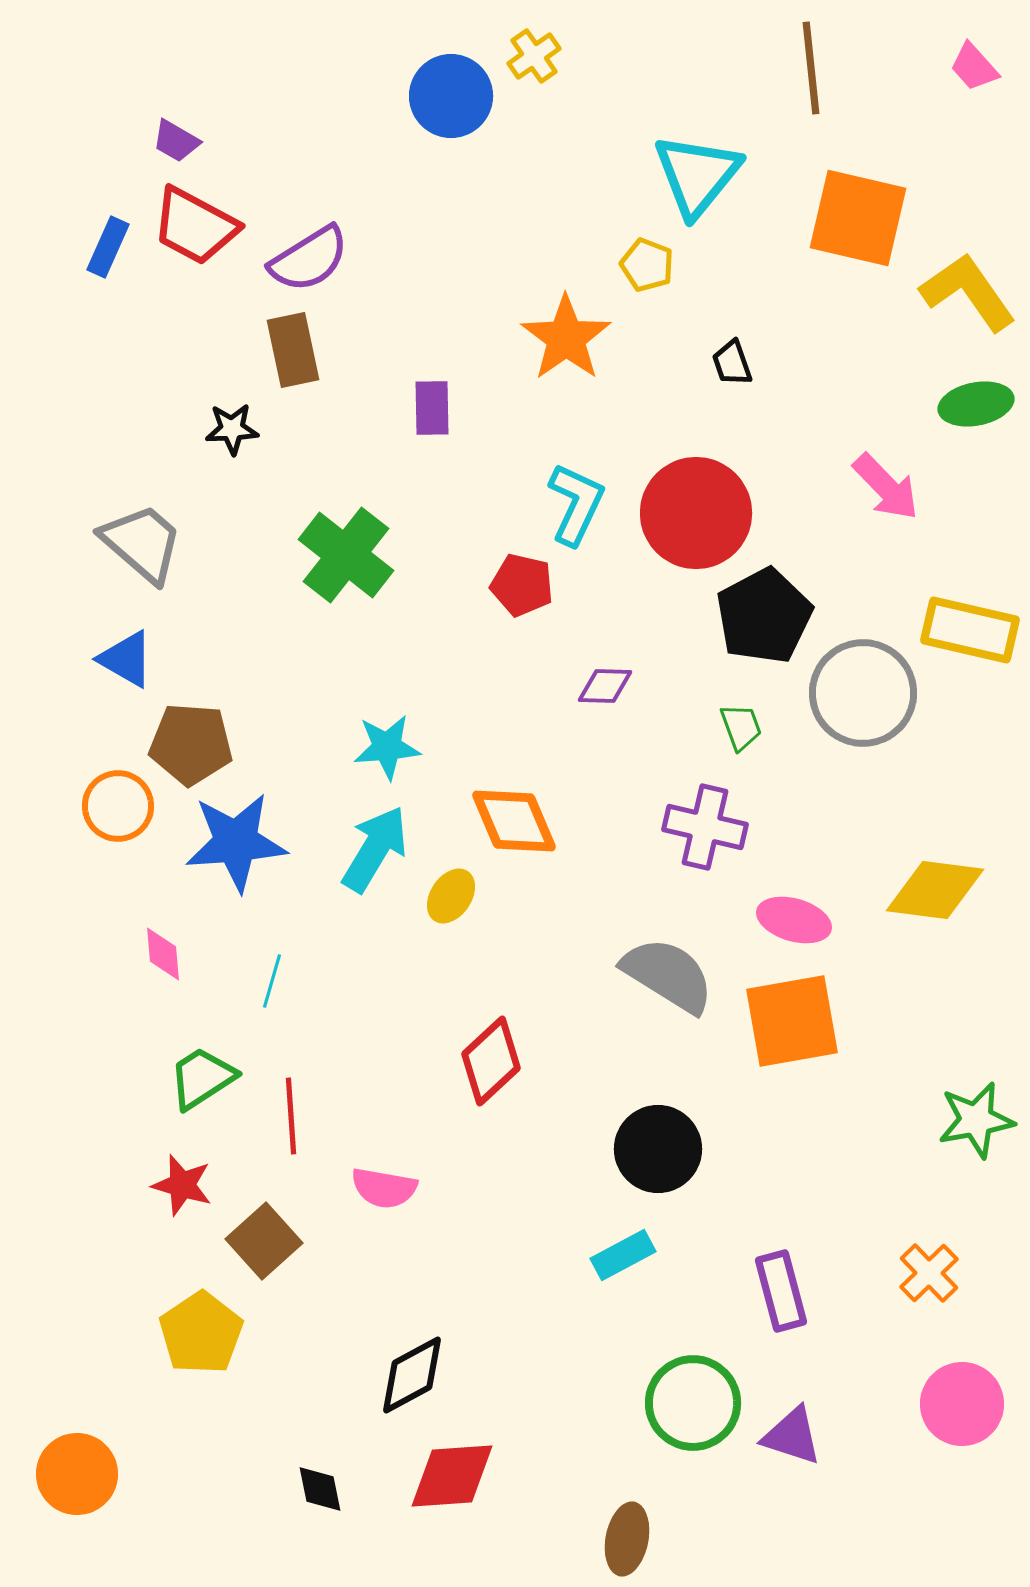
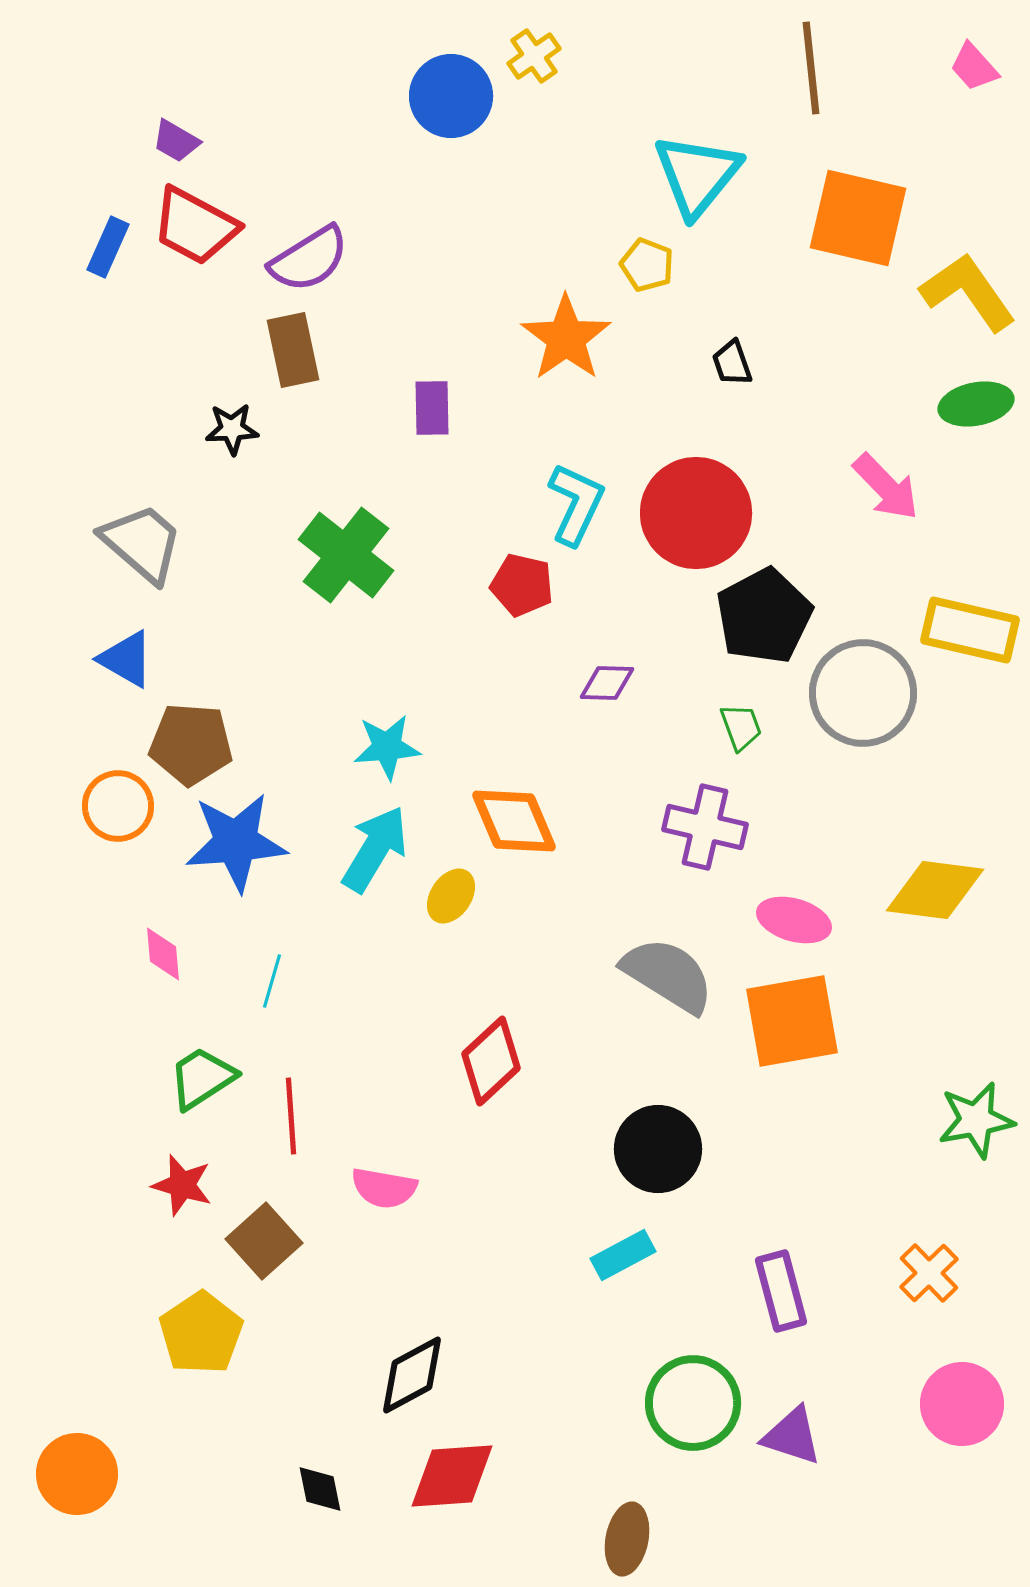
purple diamond at (605, 686): moved 2 px right, 3 px up
